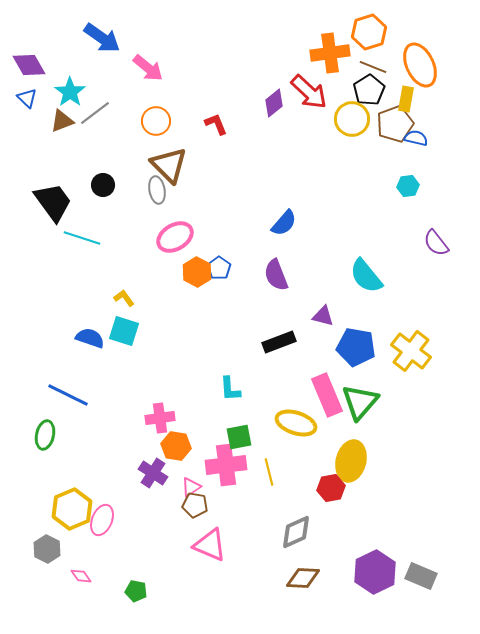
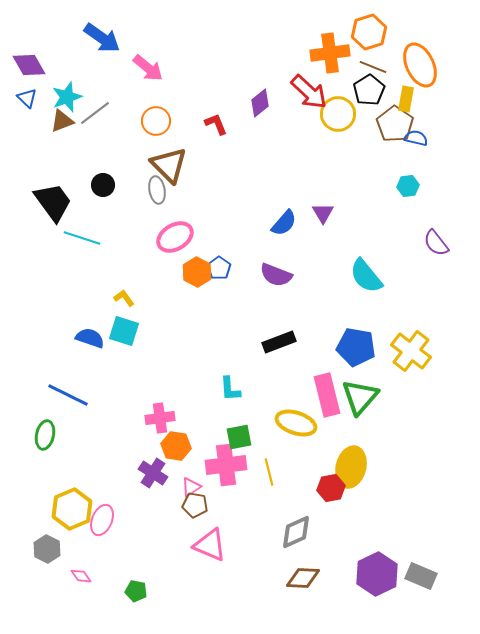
cyan star at (70, 92): moved 3 px left, 5 px down; rotated 16 degrees clockwise
purple diamond at (274, 103): moved 14 px left
yellow circle at (352, 119): moved 14 px left, 5 px up
brown pentagon at (395, 124): rotated 18 degrees counterclockwise
purple semicircle at (276, 275): rotated 48 degrees counterclockwise
purple triangle at (323, 316): moved 103 px up; rotated 45 degrees clockwise
pink rectangle at (327, 395): rotated 9 degrees clockwise
green triangle at (360, 402): moved 5 px up
yellow ellipse at (351, 461): moved 6 px down
purple hexagon at (375, 572): moved 2 px right, 2 px down
